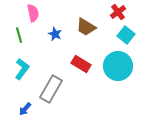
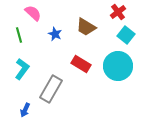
pink semicircle: rotated 36 degrees counterclockwise
blue arrow: moved 1 px down; rotated 16 degrees counterclockwise
